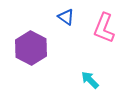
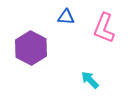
blue triangle: rotated 30 degrees counterclockwise
